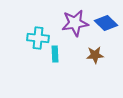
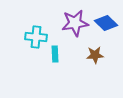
cyan cross: moved 2 px left, 1 px up
